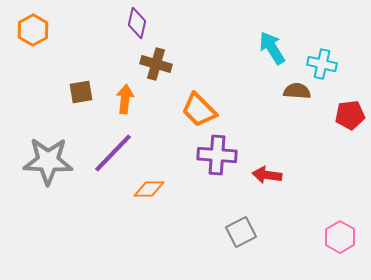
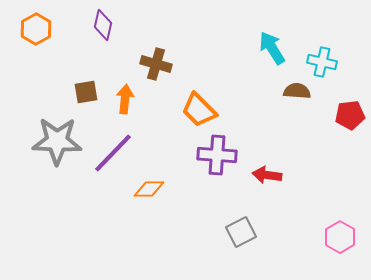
purple diamond: moved 34 px left, 2 px down
orange hexagon: moved 3 px right, 1 px up
cyan cross: moved 2 px up
brown square: moved 5 px right
gray star: moved 9 px right, 20 px up
